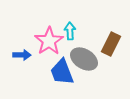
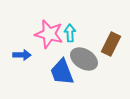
cyan arrow: moved 2 px down
pink star: moved 7 px up; rotated 24 degrees counterclockwise
